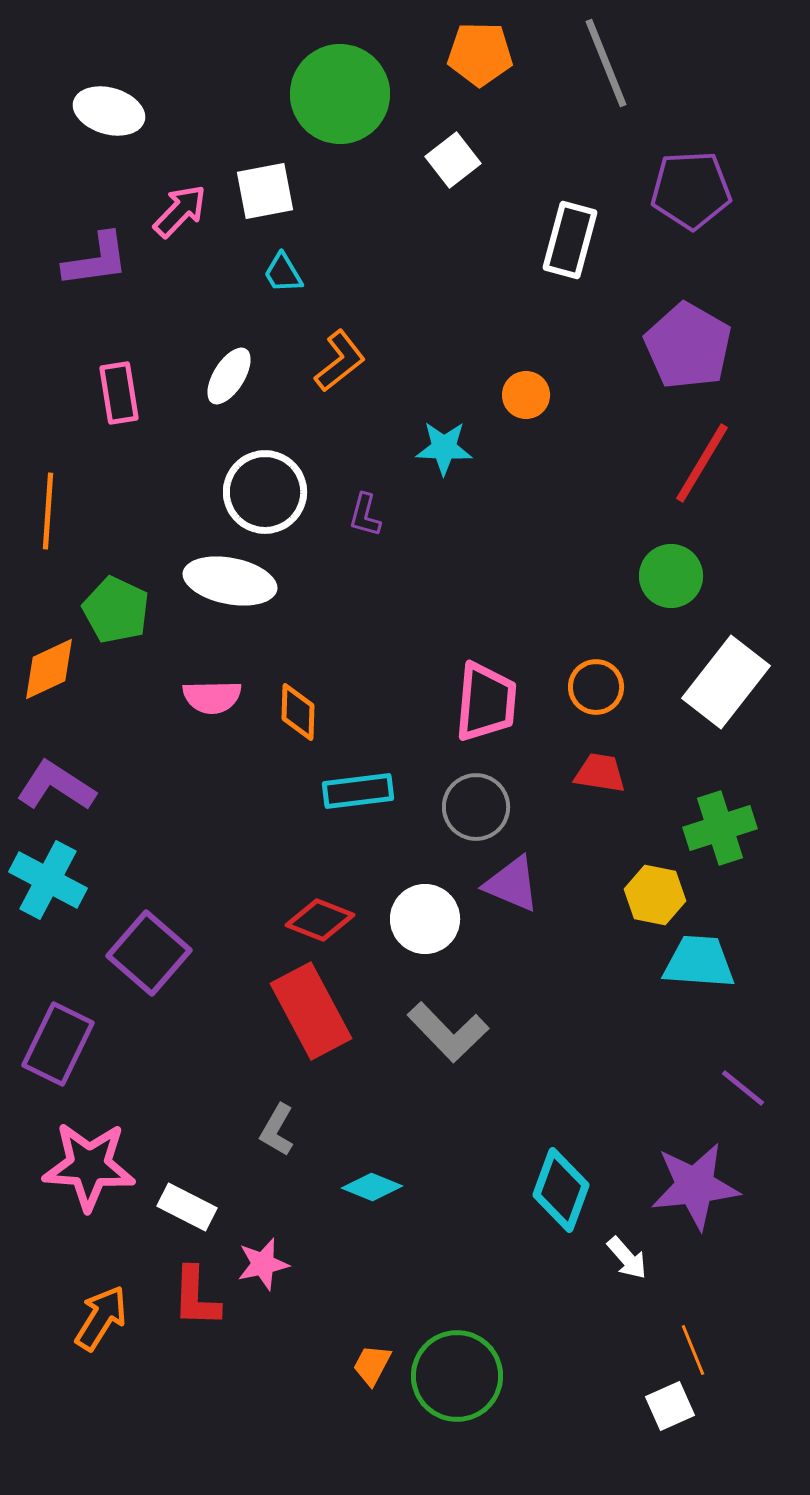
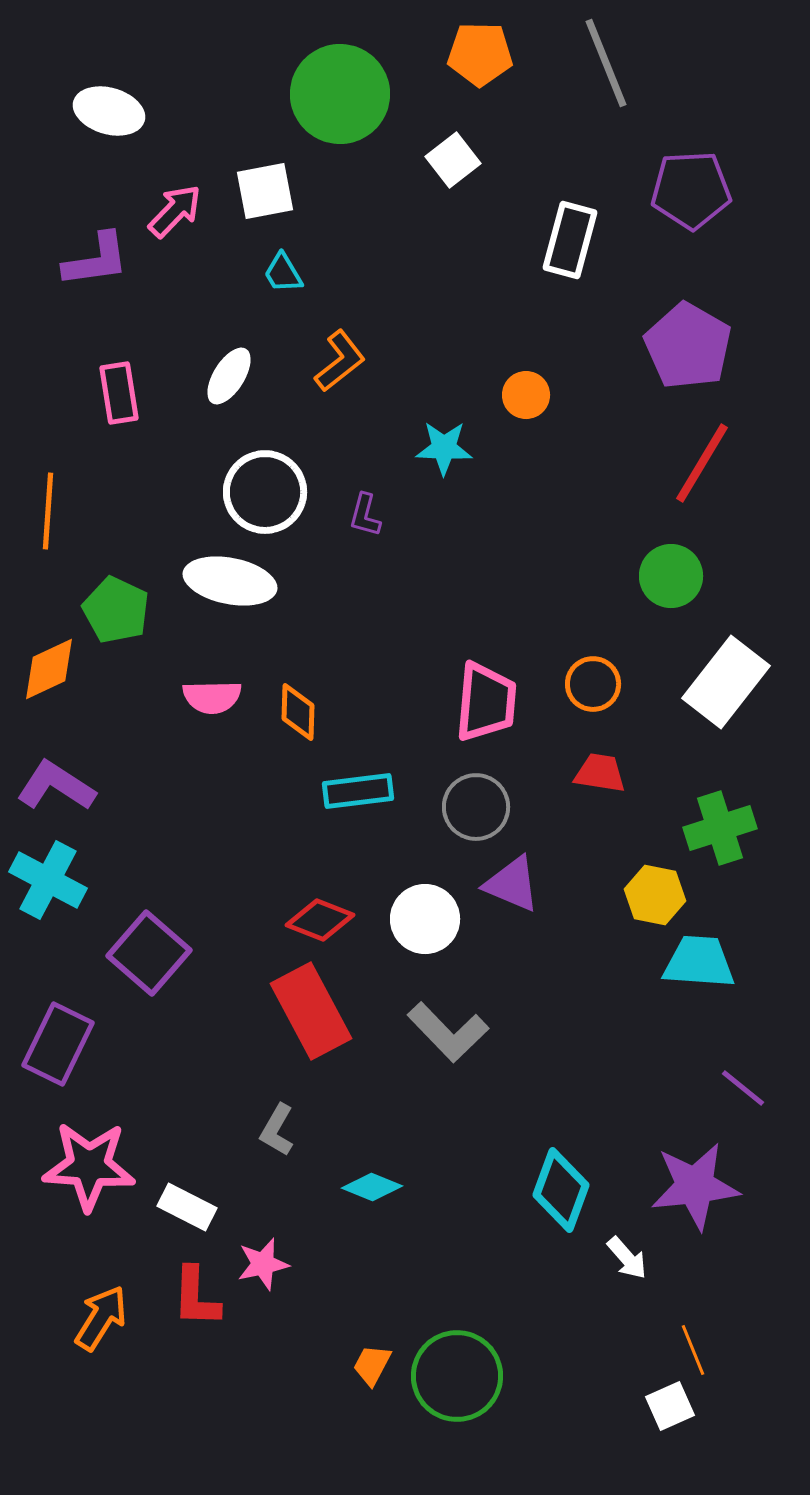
pink arrow at (180, 211): moved 5 px left
orange circle at (596, 687): moved 3 px left, 3 px up
